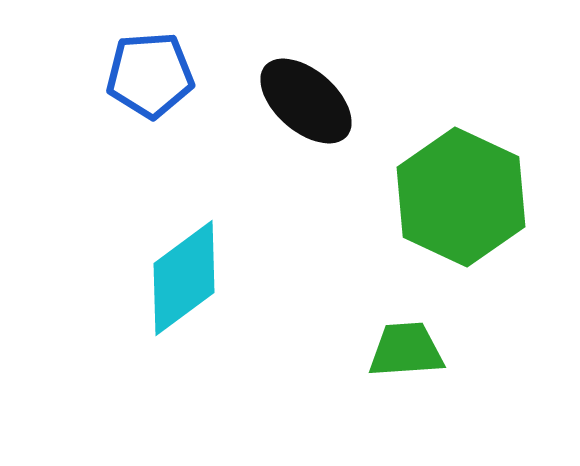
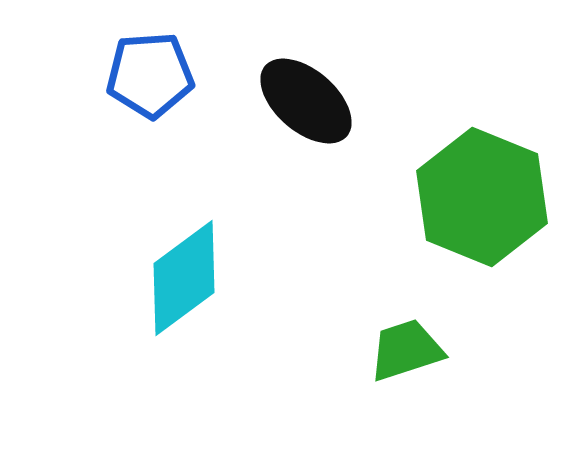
green hexagon: moved 21 px right; rotated 3 degrees counterclockwise
green trapezoid: rotated 14 degrees counterclockwise
